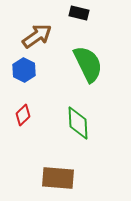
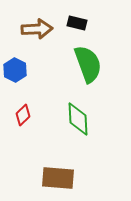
black rectangle: moved 2 px left, 10 px down
brown arrow: moved 7 px up; rotated 32 degrees clockwise
green semicircle: rotated 6 degrees clockwise
blue hexagon: moved 9 px left
green diamond: moved 4 px up
